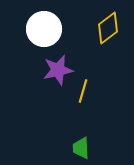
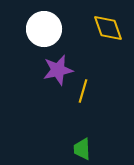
yellow diamond: rotated 72 degrees counterclockwise
green trapezoid: moved 1 px right, 1 px down
